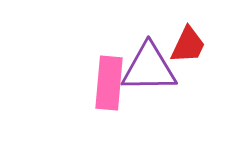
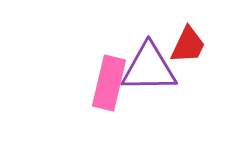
pink rectangle: rotated 8 degrees clockwise
